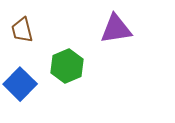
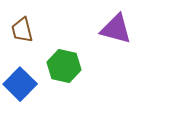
purple triangle: rotated 24 degrees clockwise
green hexagon: moved 3 px left; rotated 24 degrees counterclockwise
